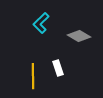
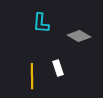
cyan L-shape: rotated 40 degrees counterclockwise
yellow line: moved 1 px left
